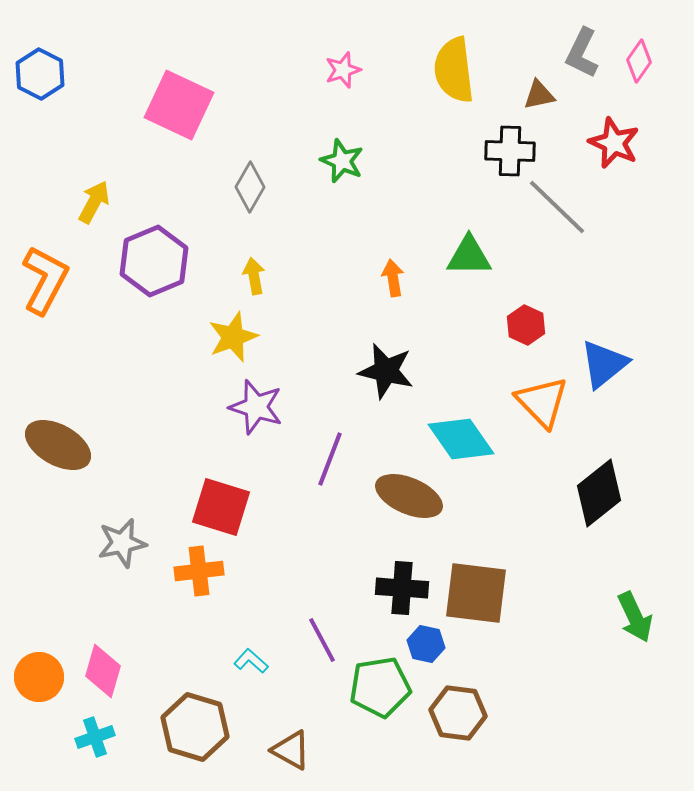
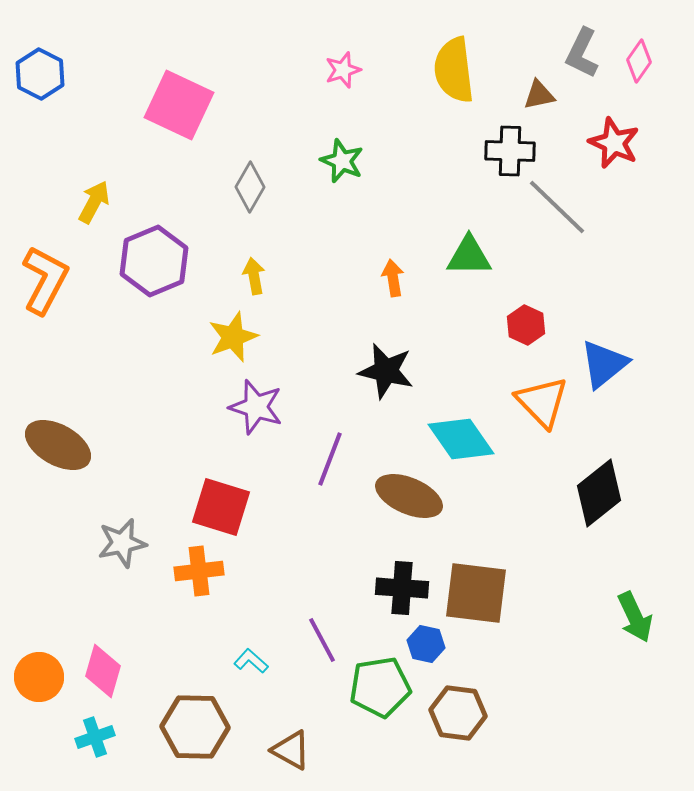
brown hexagon at (195, 727): rotated 16 degrees counterclockwise
